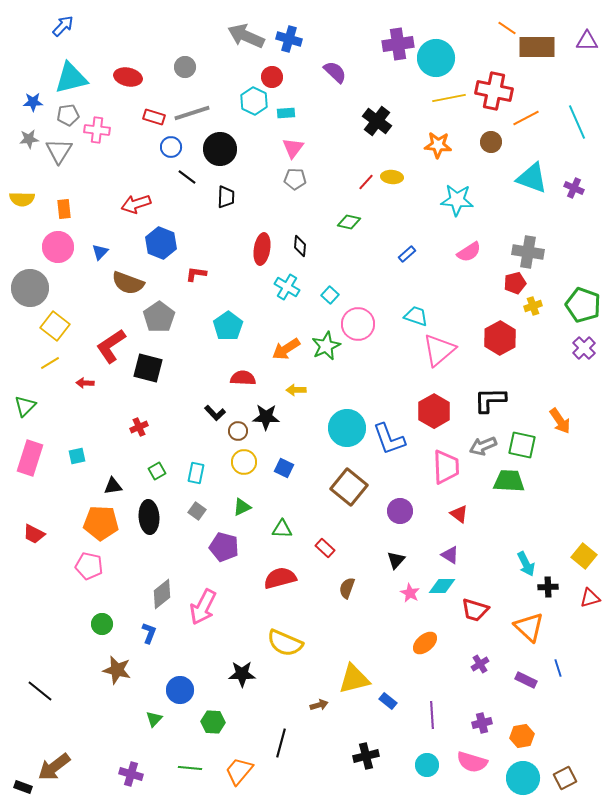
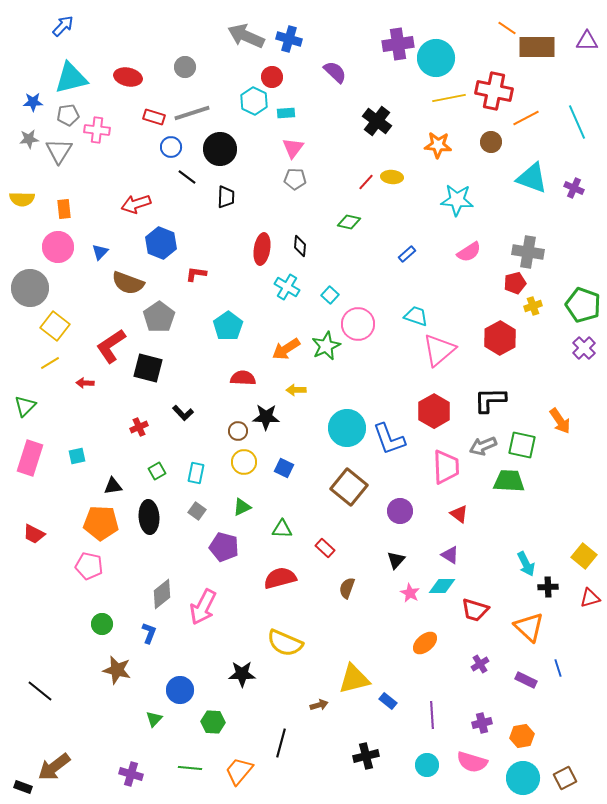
black L-shape at (215, 413): moved 32 px left
